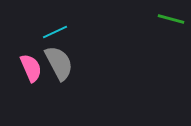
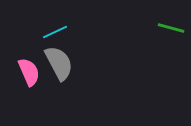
green line: moved 9 px down
pink semicircle: moved 2 px left, 4 px down
